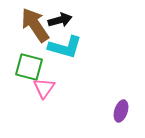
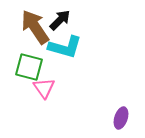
black arrow: rotated 30 degrees counterclockwise
brown arrow: moved 2 px down
pink triangle: rotated 10 degrees counterclockwise
purple ellipse: moved 7 px down
